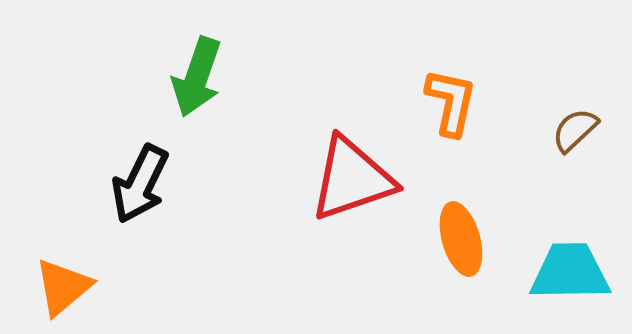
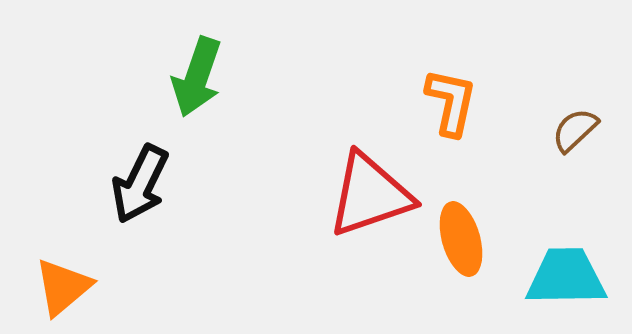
red triangle: moved 18 px right, 16 px down
cyan trapezoid: moved 4 px left, 5 px down
